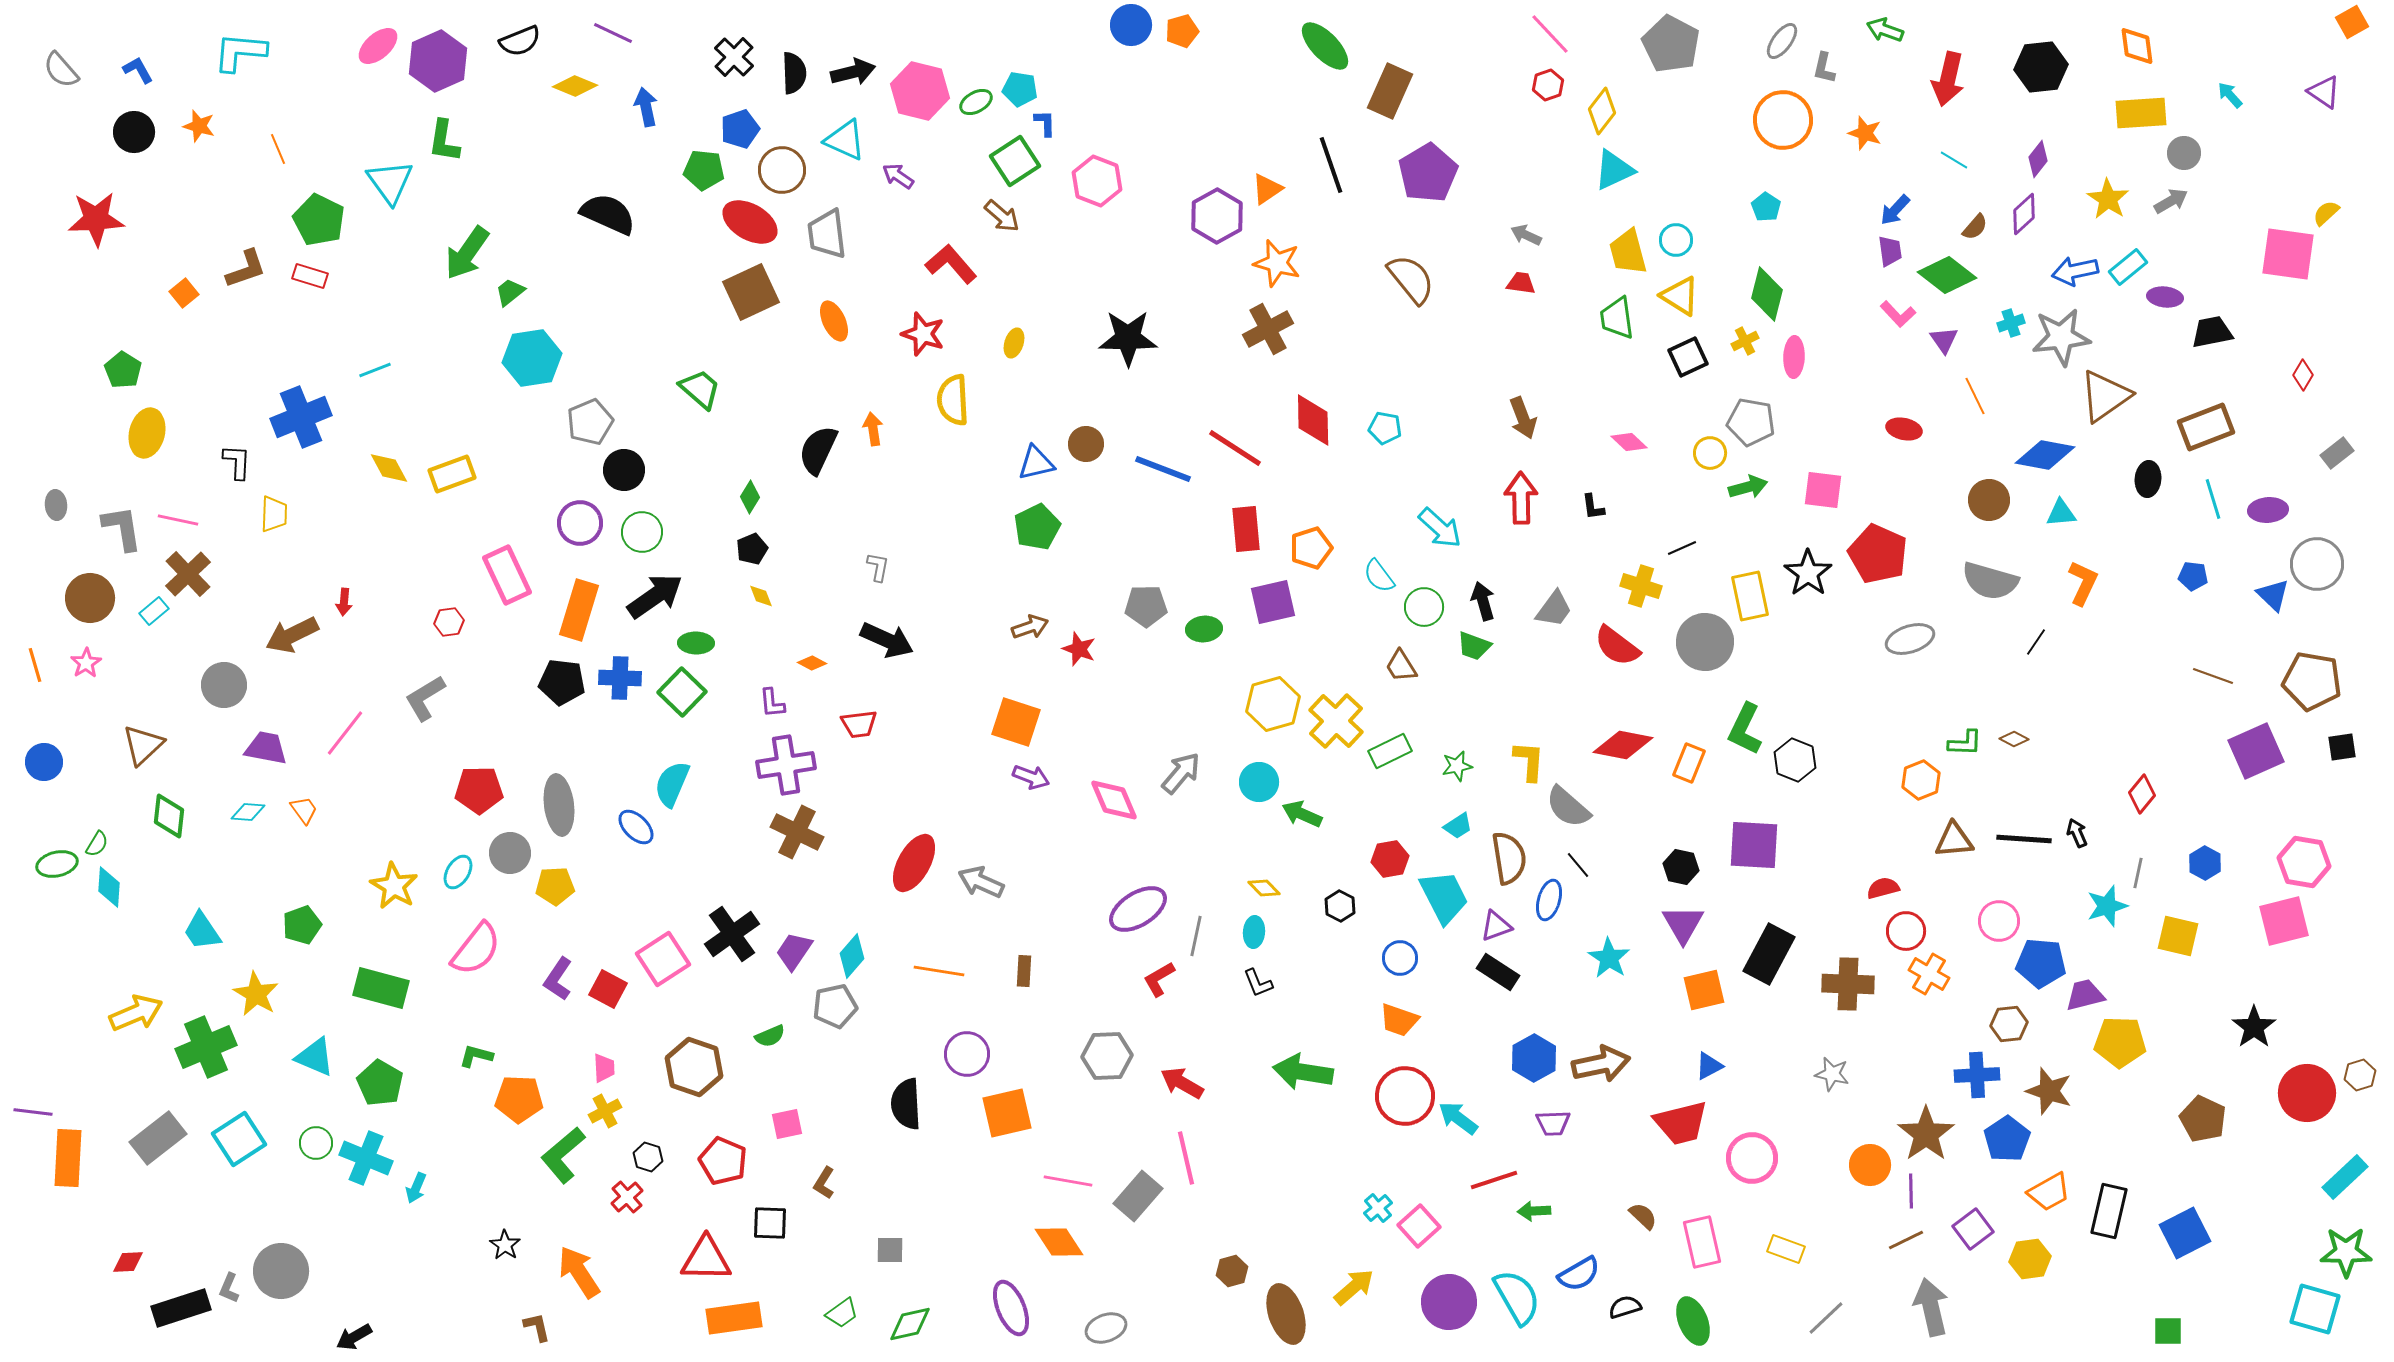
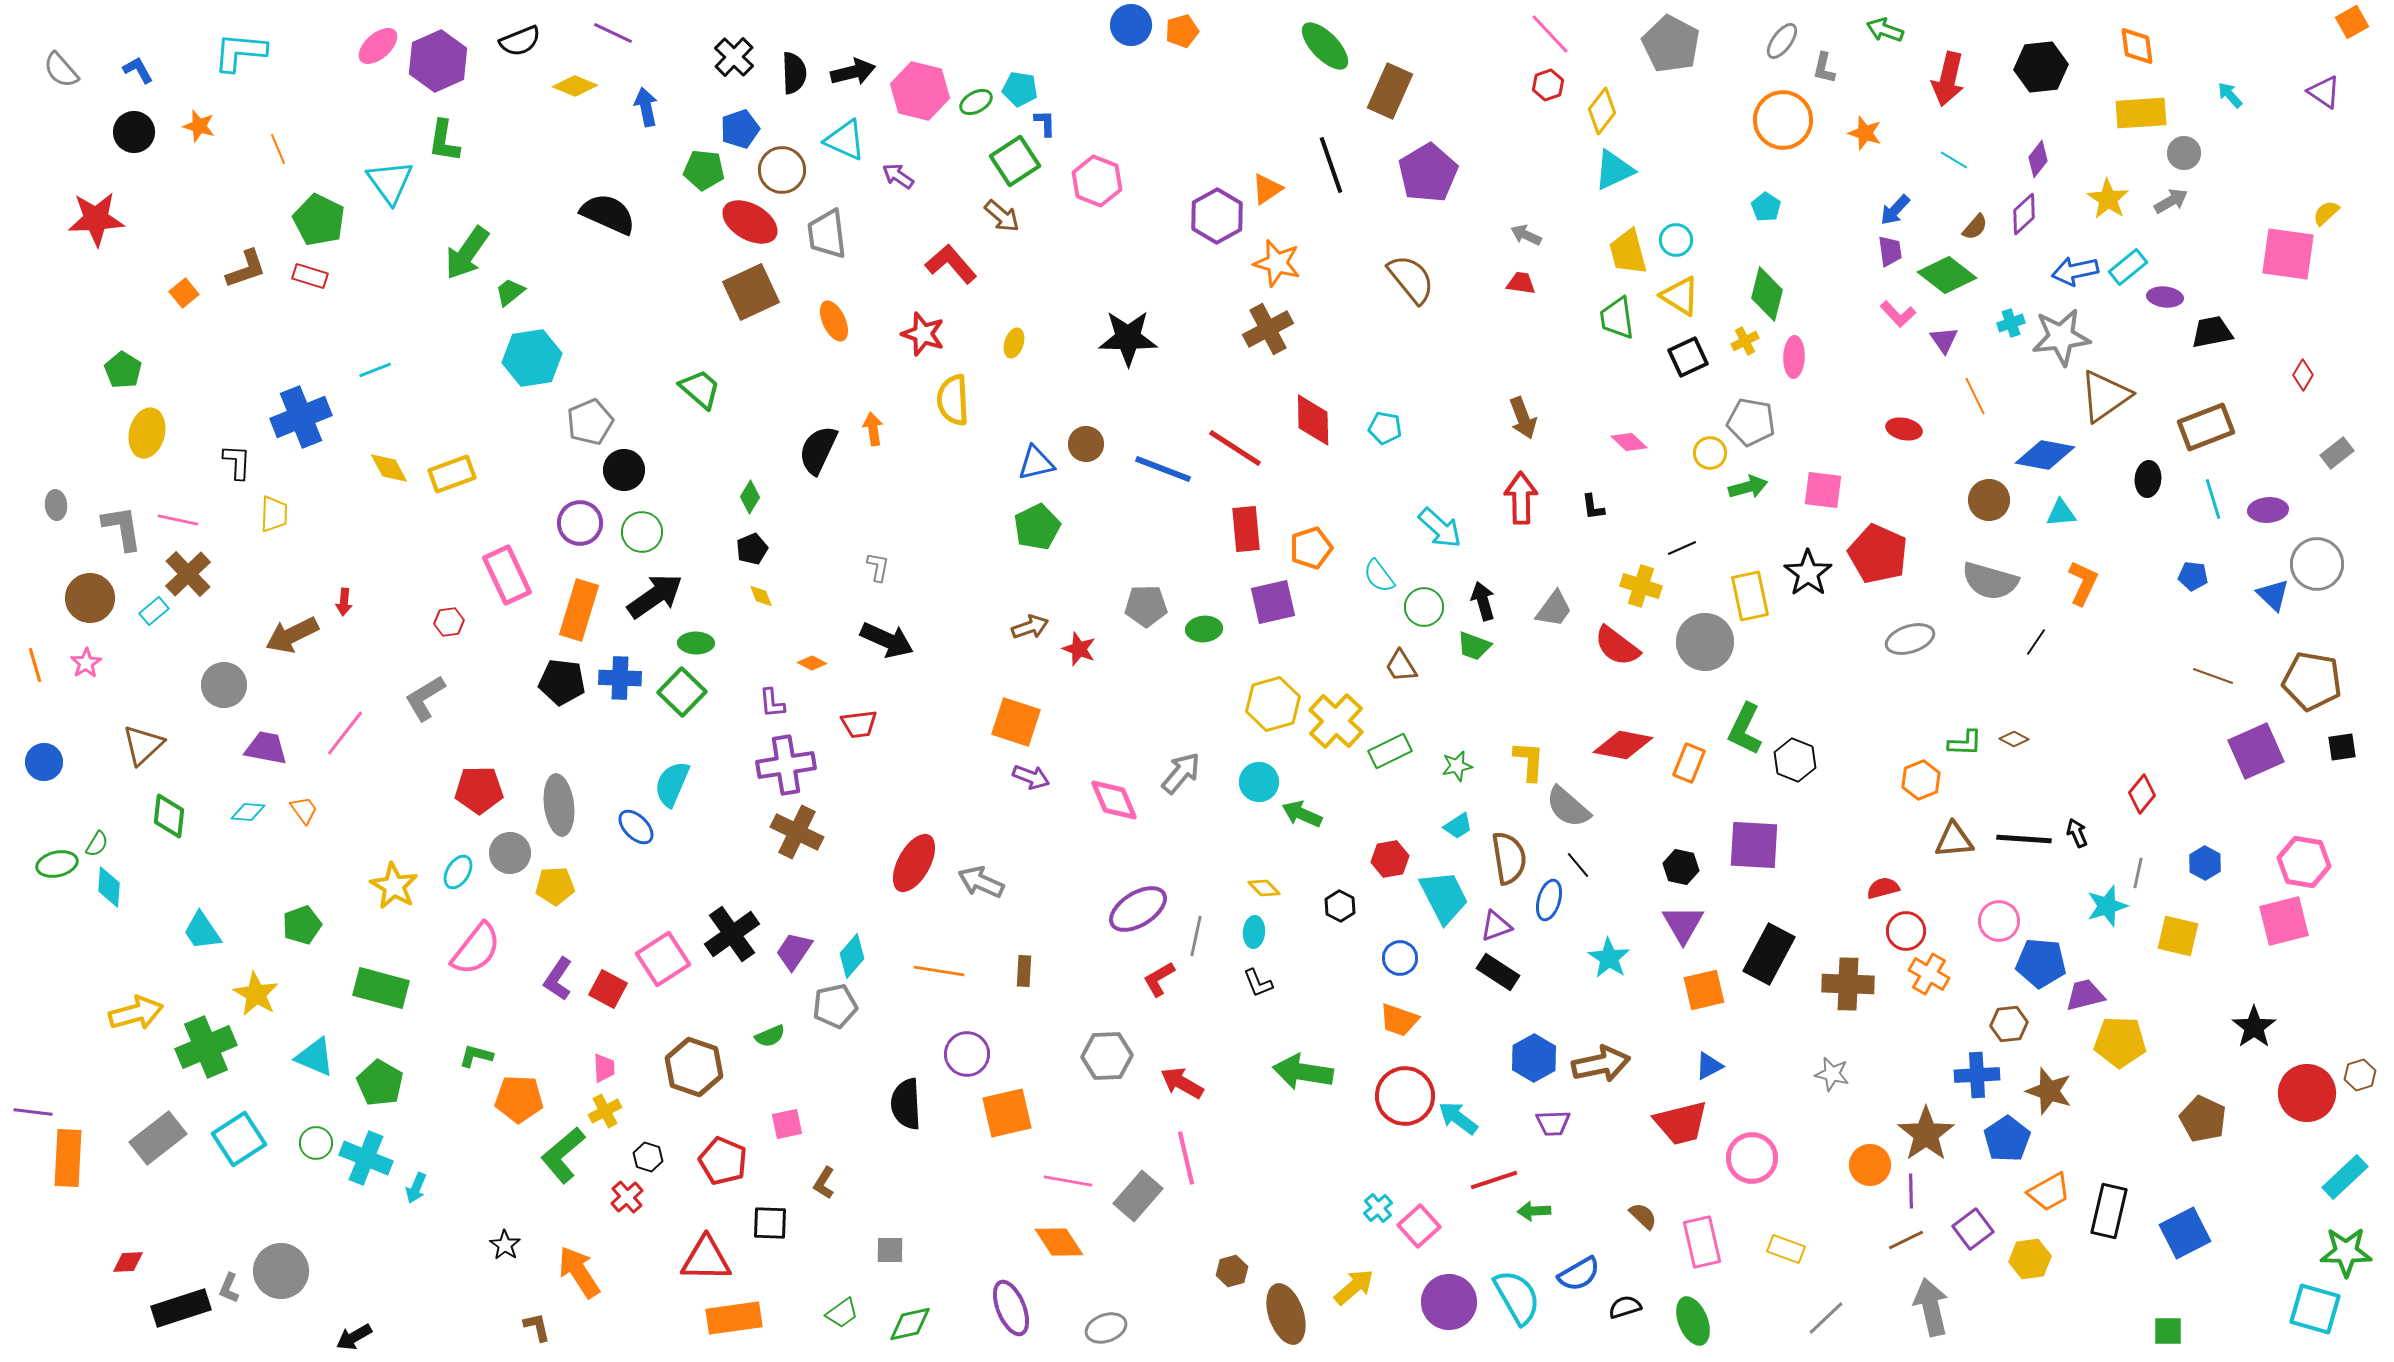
yellow arrow at (136, 1013): rotated 8 degrees clockwise
